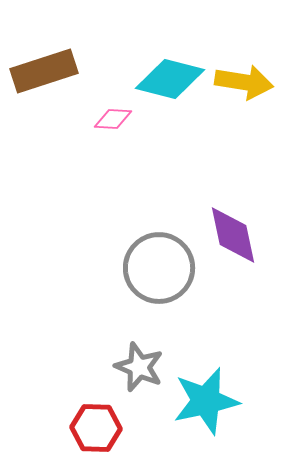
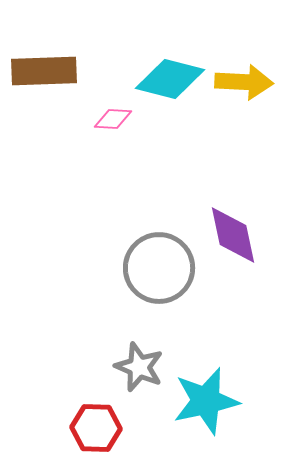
brown rectangle: rotated 16 degrees clockwise
yellow arrow: rotated 6 degrees counterclockwise
